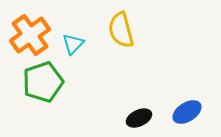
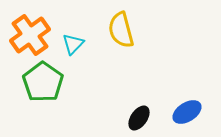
green pentagon: rotated 18 degrees counterclockwise
black ellipse: rotated 30 degrees counterclockwise
